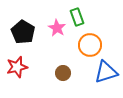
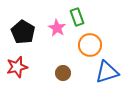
blue triangle: moved 1 px right
